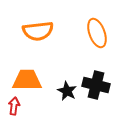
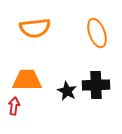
orange semicircle: moved 3 px left, 3 px up
black cross: rotated 16 degrees counterclockwise
